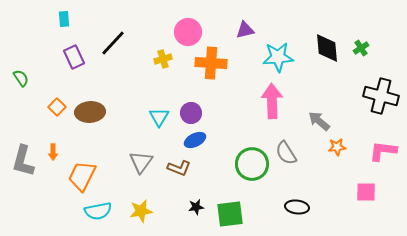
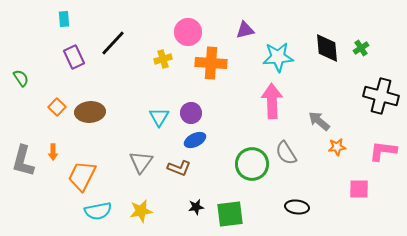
pink square: moved 7 px left, 3 px up
